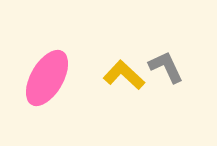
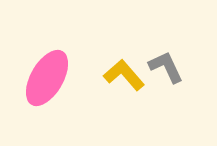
yellow L-shape: rotated 6 degrees clockwise
